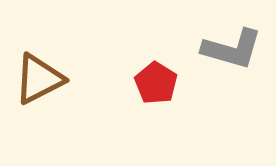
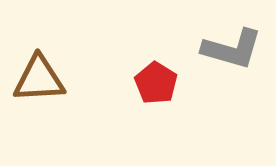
brown triangle: rotated 24 degrees clockwise
